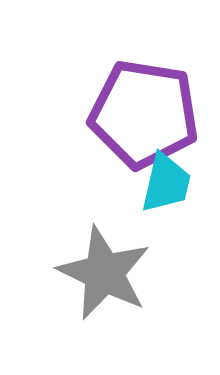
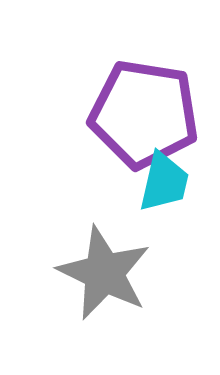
cyan trapezoid: moved 2 px left, 1 px up
